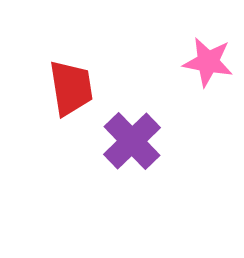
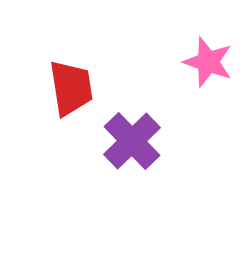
pink star: rotated 9 degrees clockwise
